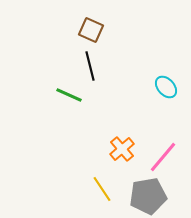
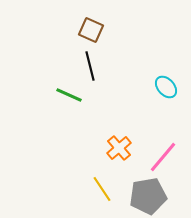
orange cross: moved 3 px left, 1 px up
